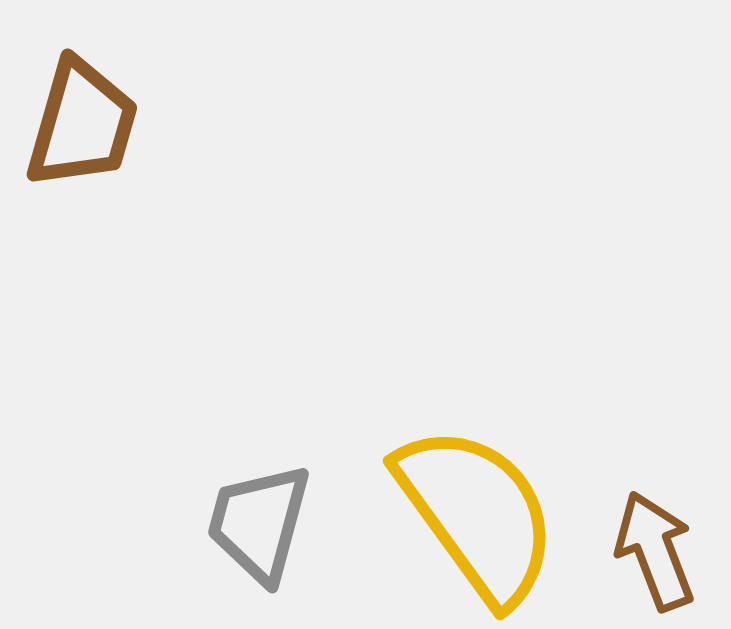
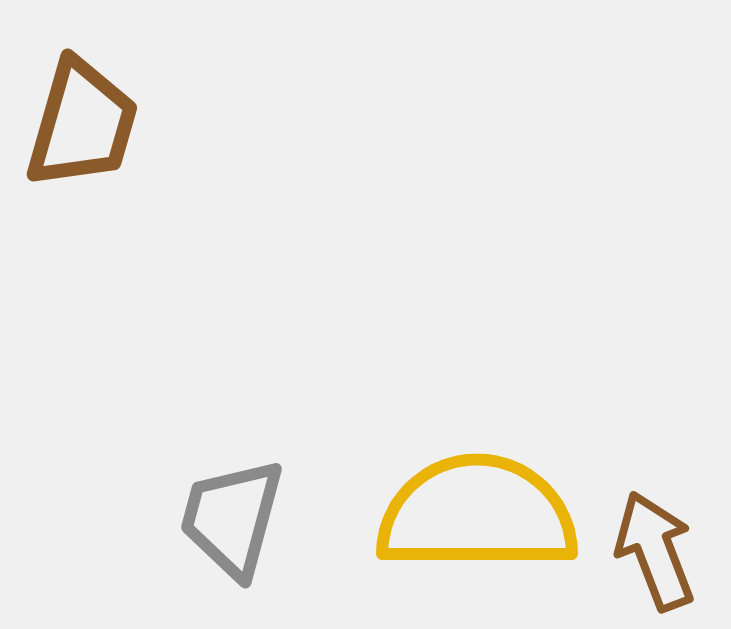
yellow semicircle: rotated 54 degrees counterclockwise
gray trapezoid: moved 27 px left, 5 px up
